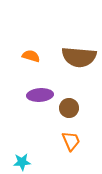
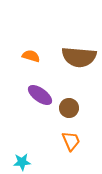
purple ellipse: rotated 40 degrees clockwise
